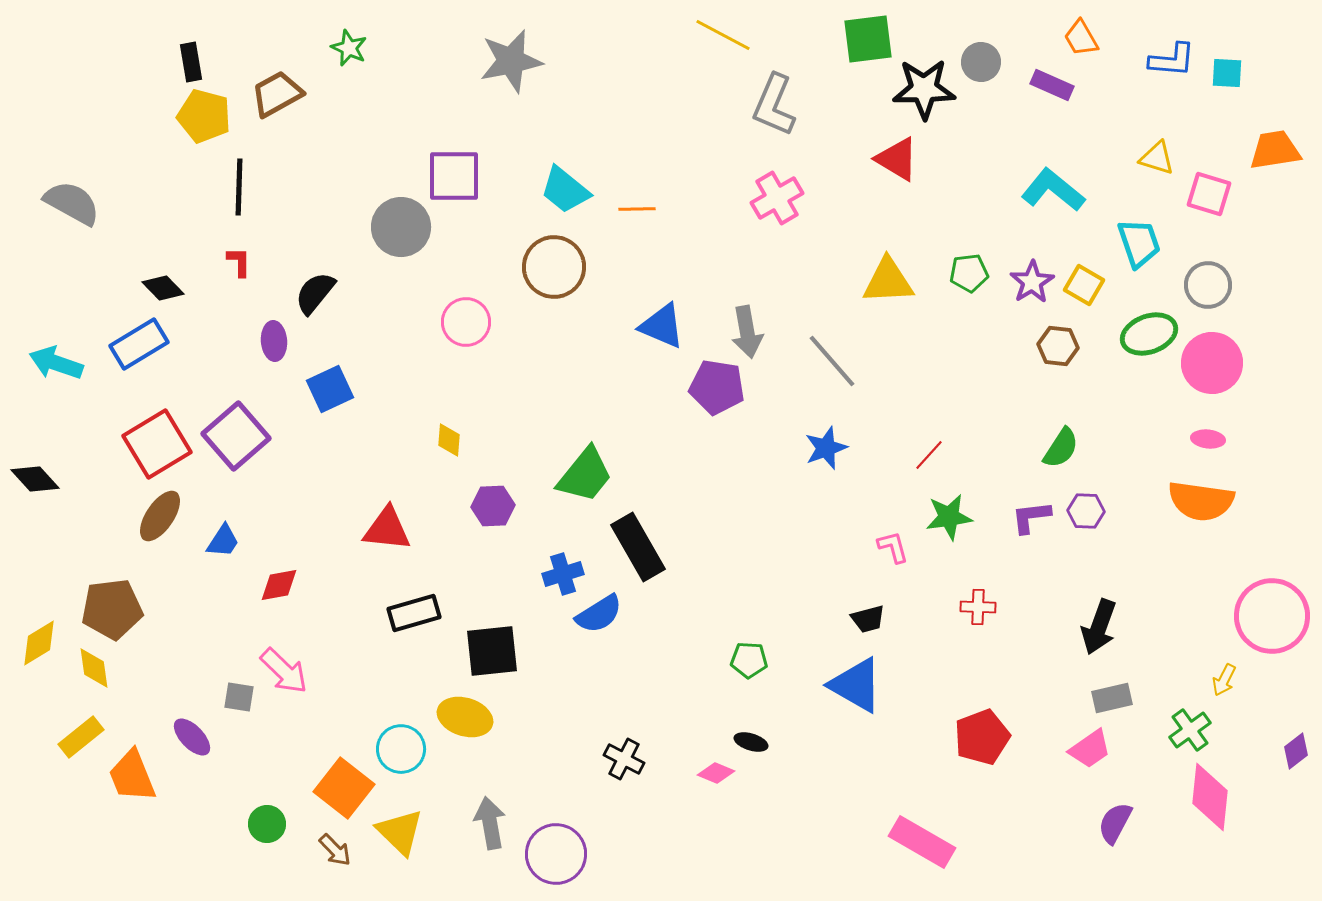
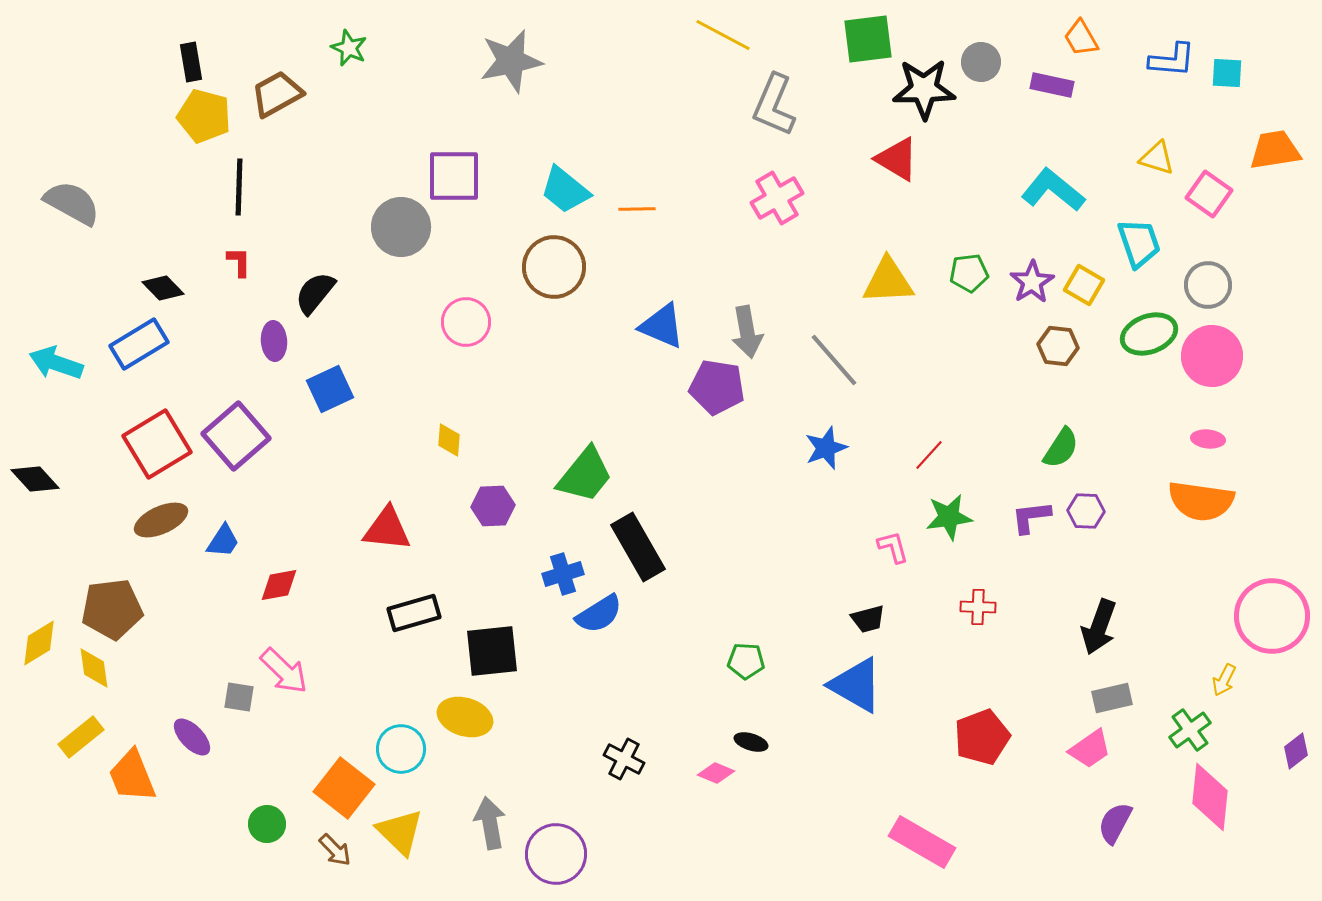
purple rectangle at (1052, 85): rotated 12 degrees counterclockwise
pink square at (1209, 194): rotated 18 degrees clockwise
gray line at (832, 361): moved 2 px right, 1 px up
pink circle at (1212, 363): moved 7 px up
brown ellipse at (160, 516): moved 1 px right, 4 px down; rotated 32 degrees clockwise
green pentagon at (749, 660): moved 3 px left, 1 px down
